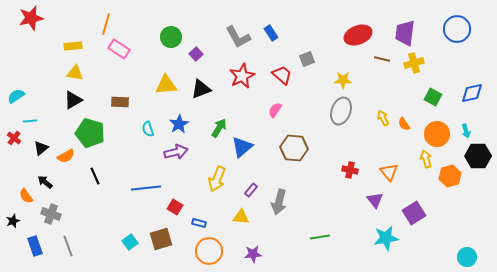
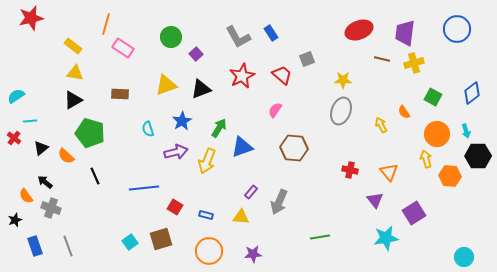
red ellipse at (358, 35): moved 1 px right, 5 px up
yellow rectangle at (73, 46): rotated 42 degrees clockwise
pink rectangle at (119, 49): moved 4 px right, 1 px up
yellow triangle at (166, 85): rotated 15 degrees counterclockwise
blue diamond at (472, 93): rotated 25 degrees counterclockwise
brown rectangle at (120, 102): moved 8 px up
yellow arrow at (383, 118): moved 2 px left, 7 px down
blue star at (179, 124): moved 3 px right, 3 px up
orange semicircle at (404, 124): moved 12 px up
blue triangle at (242, 147): rotated 20 degrees clockwise
orange semicircle at (66, 156): rotated 72 degrees clockwise
orange hexagon at (450, 176): rotated 20 degrees clockwise
yellow arrow at (217, 179): moved 10 px left, 18 px up
blue line at (146, 188): moved 2 px left
purple rectangle at (251, 190): moved 2 px down
gray arrow at (279, 202): rotated 10 degrees clockwise
gray cross at (51, 214): moved 6 px up
black star at (13, 221): moved 2 px right, 1 px up
blue rectangle at (199, 223): moved 7 px right, 8 px up
cyan circle at (467, 257): moved 3 px left
